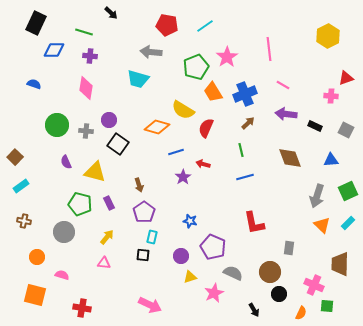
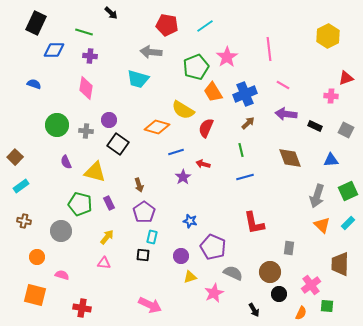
gray circle at (64, 232): moved 3 px left, 1 px up
pink cross at (314, 285): moved 3 px left; rotated 30 degrees clockwise
